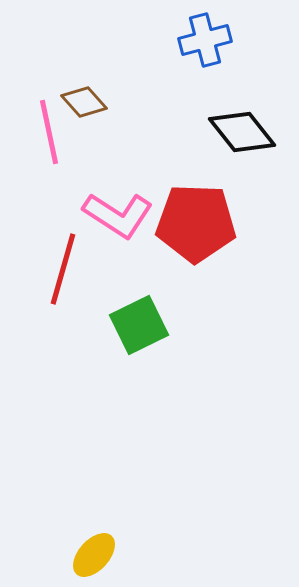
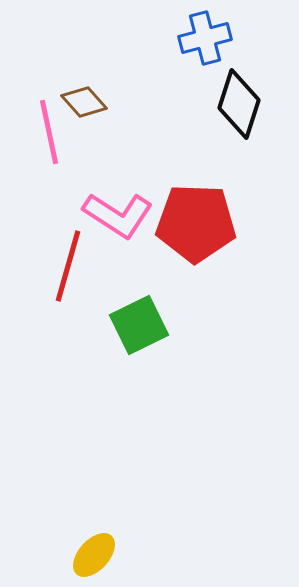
blue cross: moved 2 px up
black diamond: moved 3 px left, 28 px up; rotated 56 degrees clockwise
red line: moved 5 px right, 3 px up
